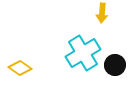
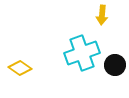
yellow arrow: moved 2 px down
cyan cross: moved 1 px left; rotated 12 degrees clockwise
